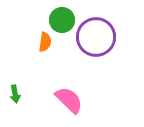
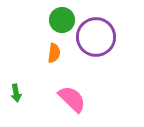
orange semicircle: moved 9 px right, 11 px down
green arrow: moved 1 px right, 1 px up
pink semicircle: moved 3 px right, 1 px up
